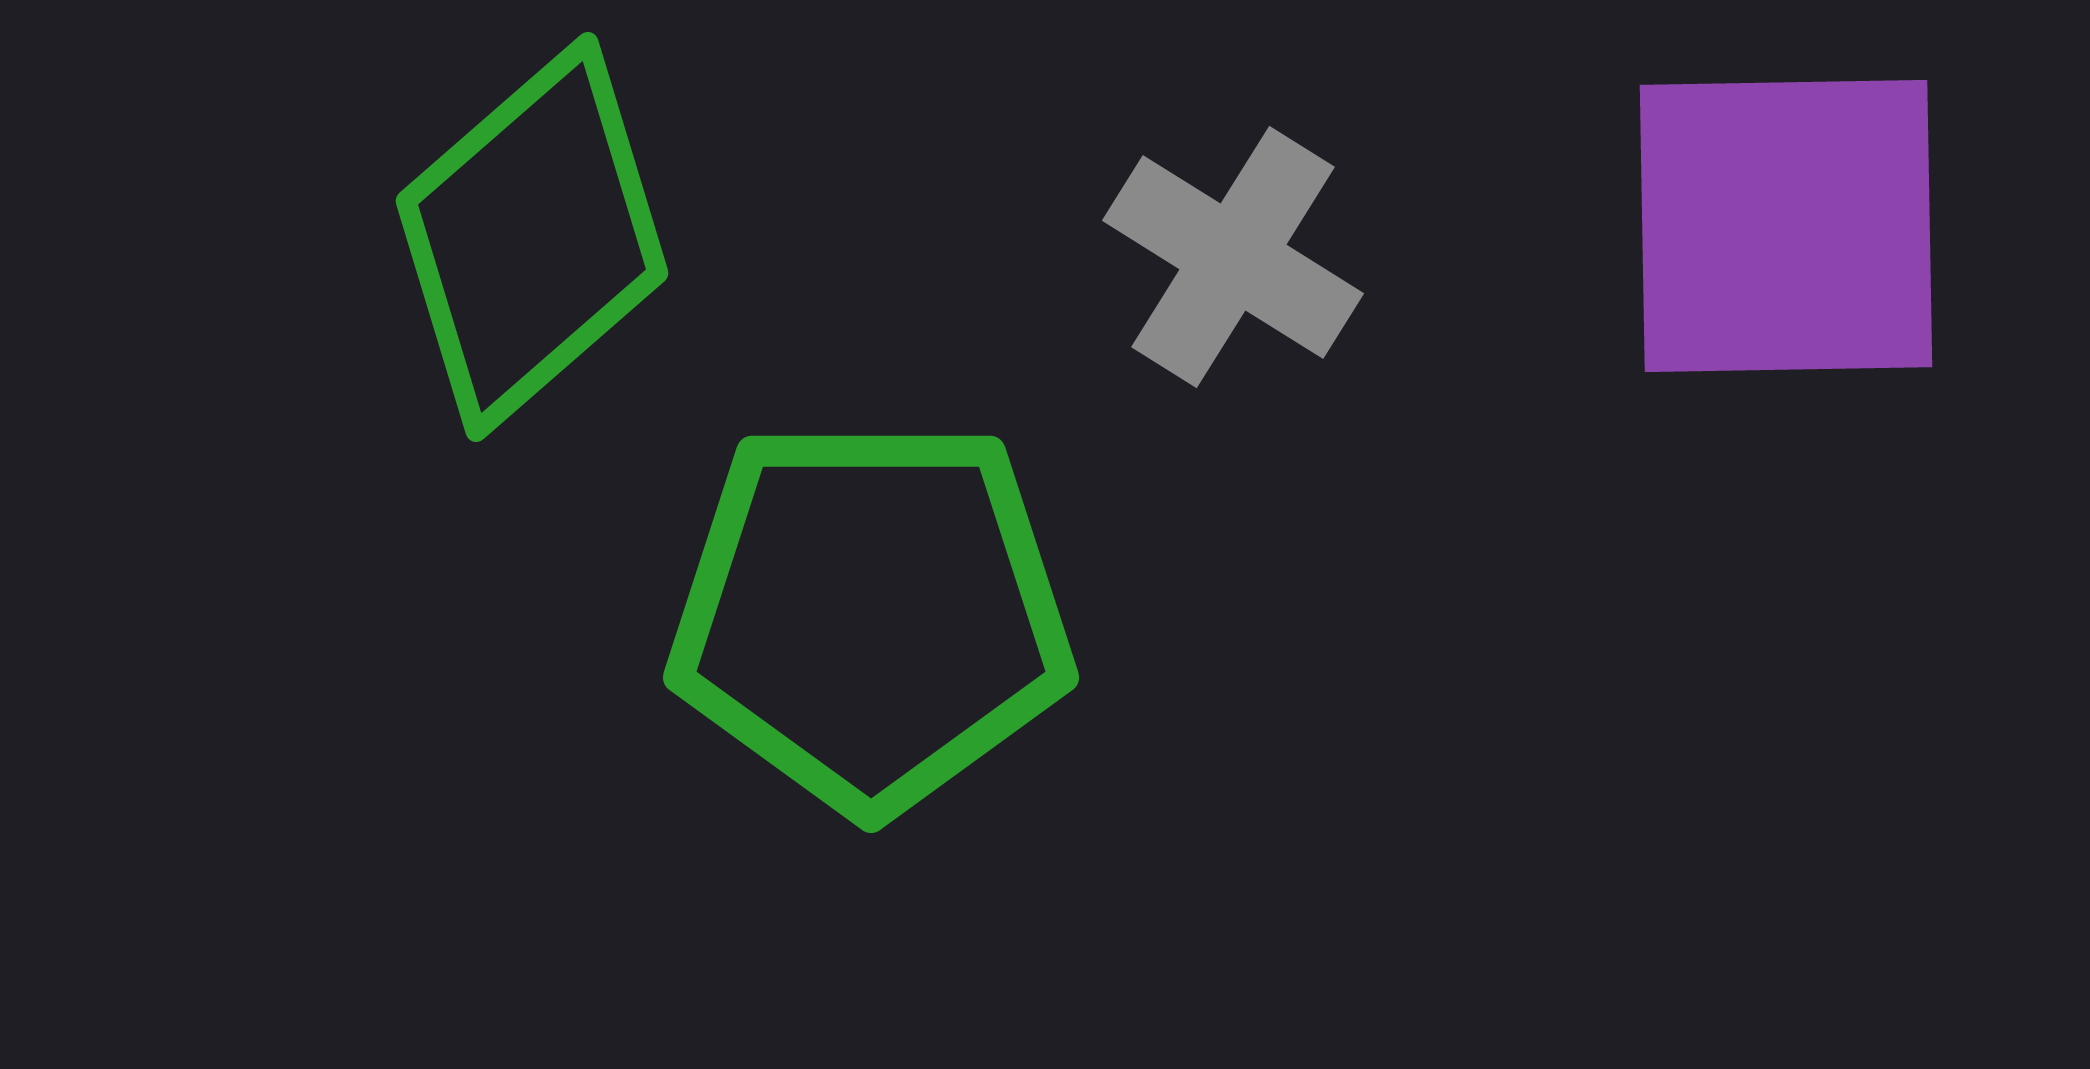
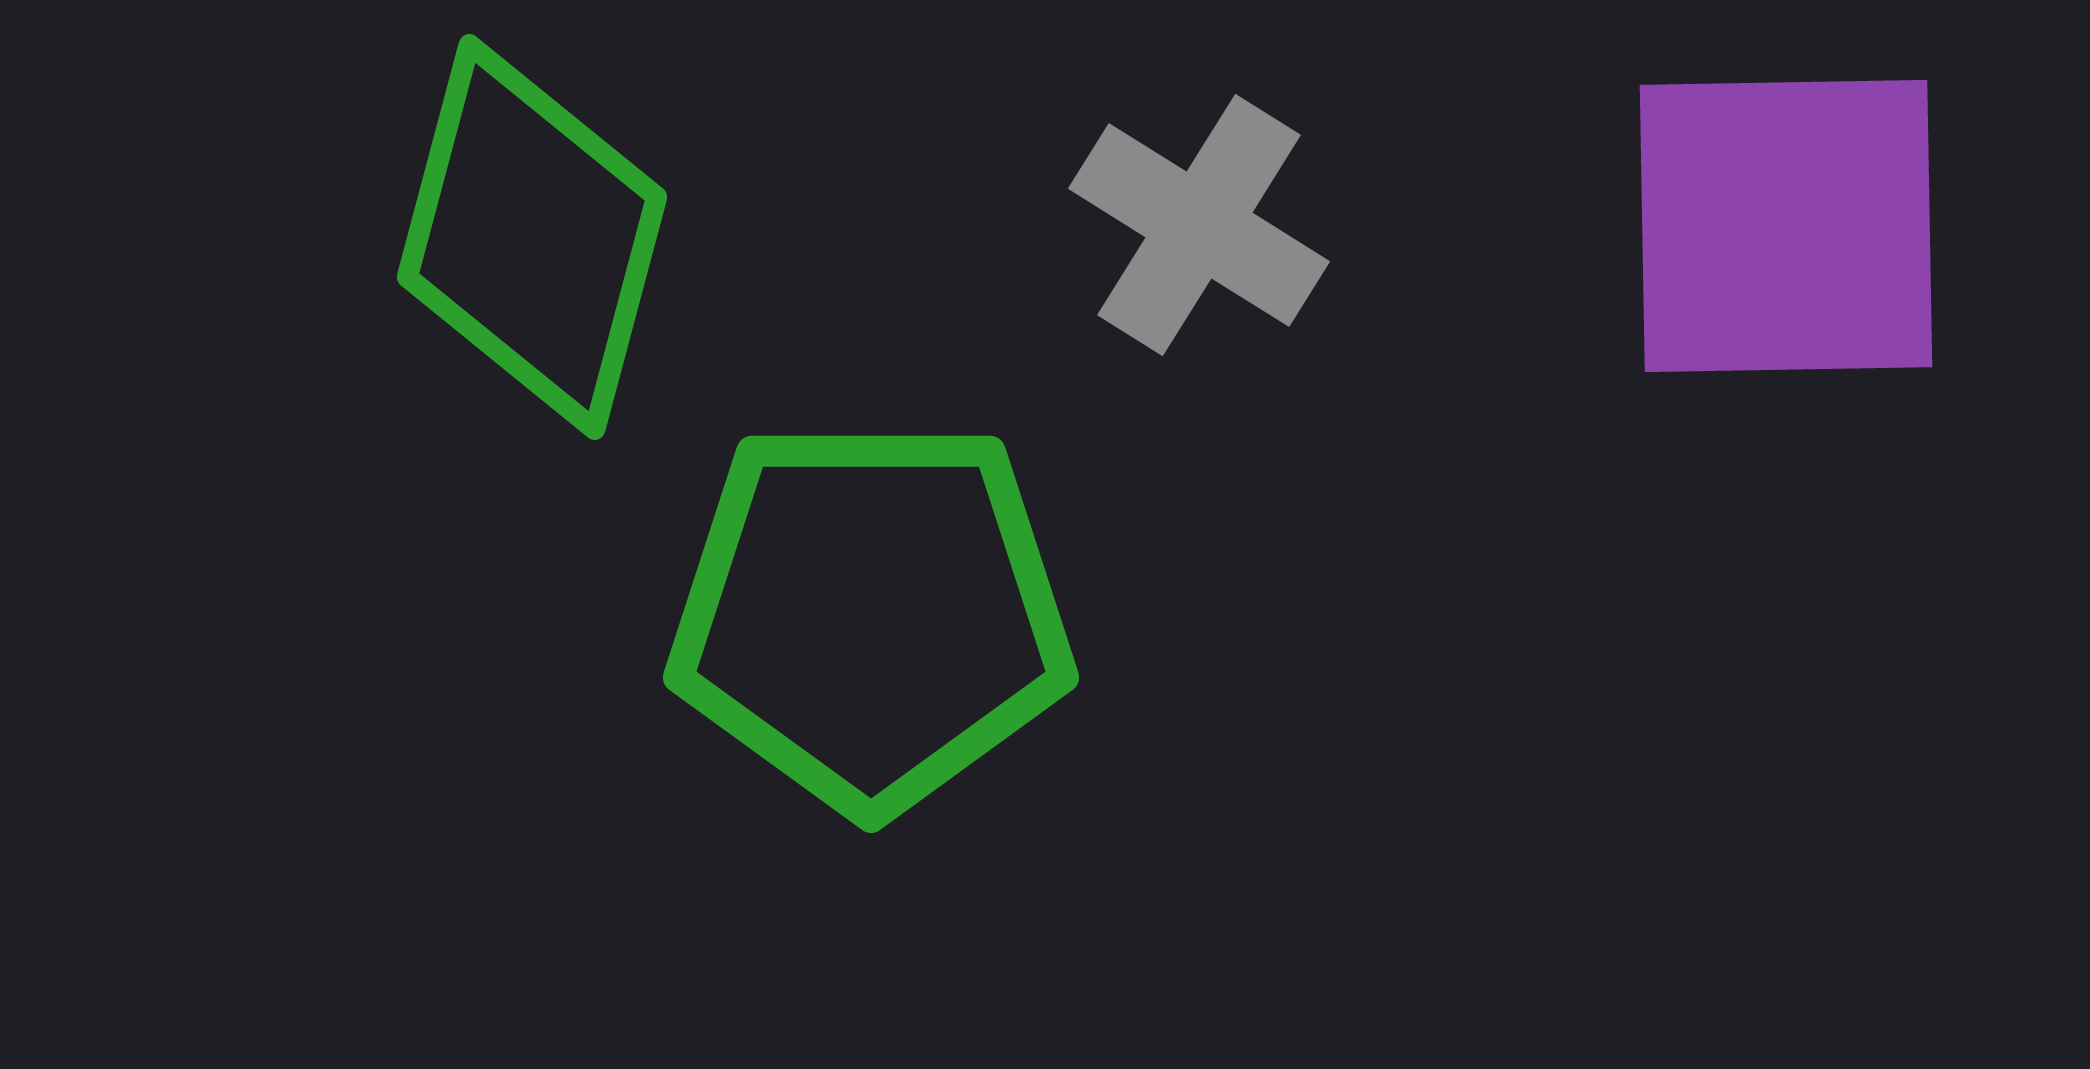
green diamond: rotated 34 degrees counterclockwise
gray cross: moved 34 px left, 32 px up
